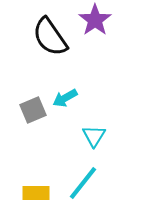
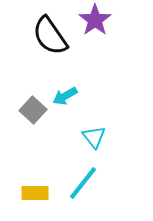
black semicircle: moved 1 px up
cyan arrow: moved 2 px up
gray square: rotated 24 degrees counterclockwise
cyan triangle: moved 1 px down; rotated 10 degrees counterclockwise
yellow rectangle: moved 1 px left
